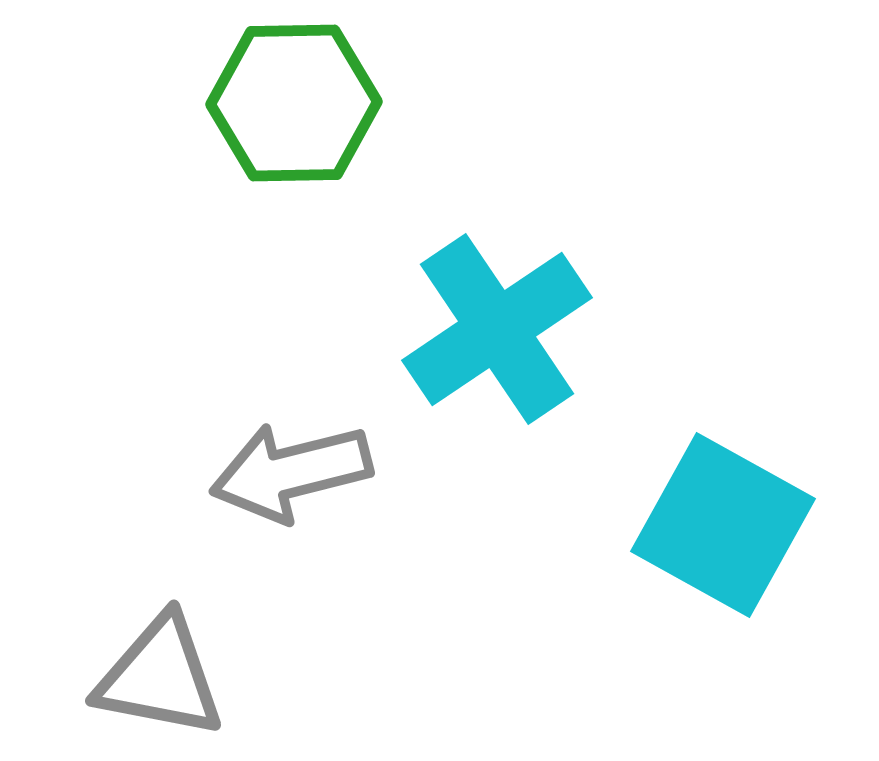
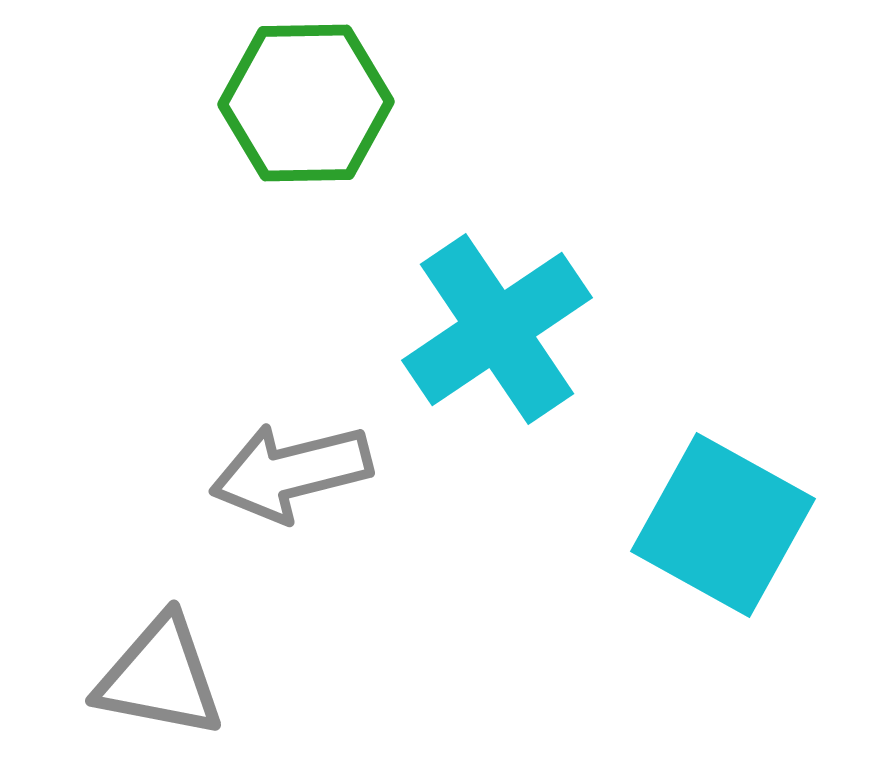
green hexagon: moved 12 px right
